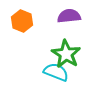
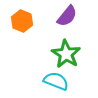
purple semicircle: moved 2 px left; rotated 135 degrees clockwise
cyan semicircle: moved 9 px down
